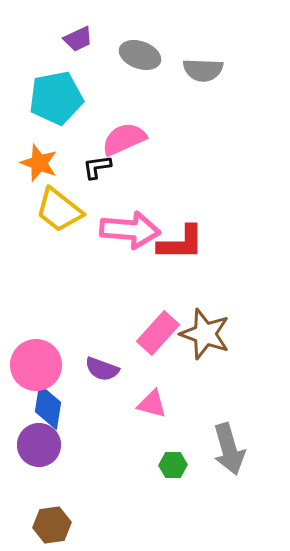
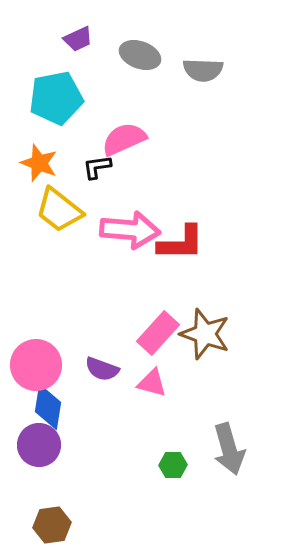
pink triangle: moved 21 px up
